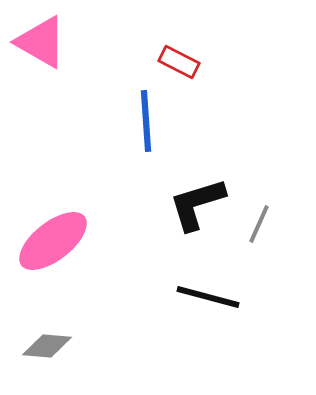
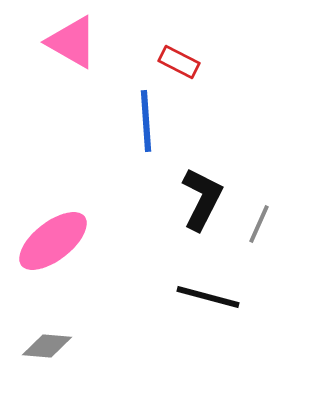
pink triangle: moved 31 px right
black L-shape: moved 5 px right, 5 px up; rotated 134 degrees clockwise
